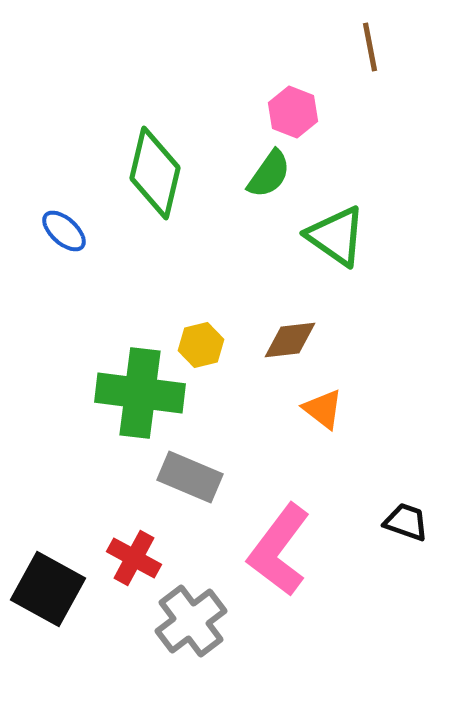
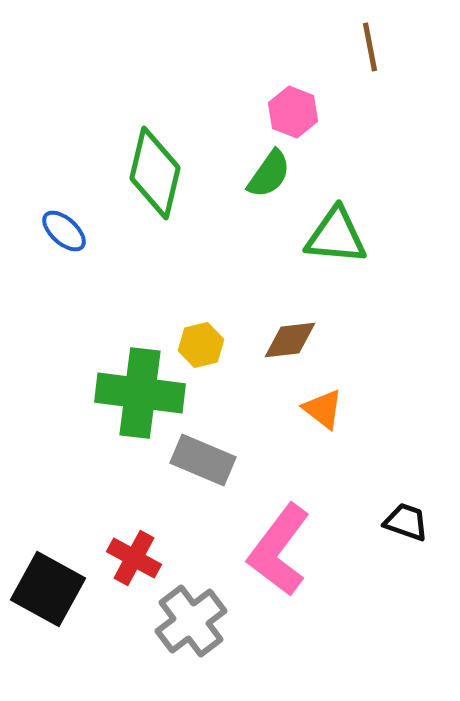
green triangle: rotated 30 degrees counterclockwise
gray rectangle: moved 13 px right, 17 px up
